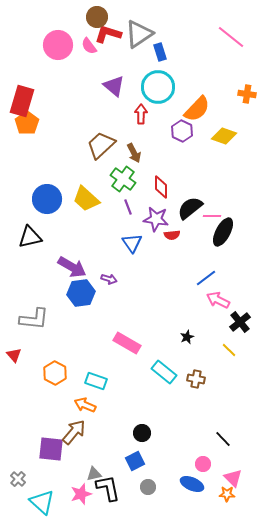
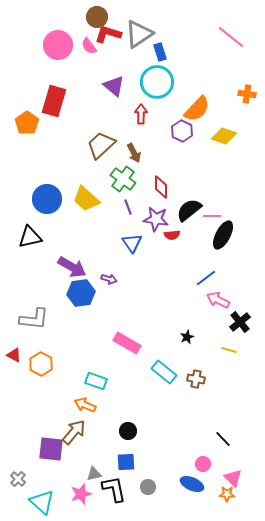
cyan circle at (158, 87): moved 1 px left, 5 px up
red rectangle at (22, 101): moved 32 px right
black semicircle at (190, 208): moved 1 px left, 2 px down
black ellipse at (223, 232): moved 3 px down
yellow line at (229, 350): rotated 28 degrees counterclockwise
red triangle at (14, 355): rotated 21 degrees counterclockwise
orange hexagon at (55, 373): moved 14 px left, 9 px up
black circle at (142, 433): moved 14 px left, 2 px up
blue square at (135, 461): moved 9 px left, 1 px down; rotated 24 degrees clockwise
black L-shape at (108, 488): moved 6 px right, 1 px down
